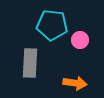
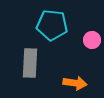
pink circle: moved 12 px right
